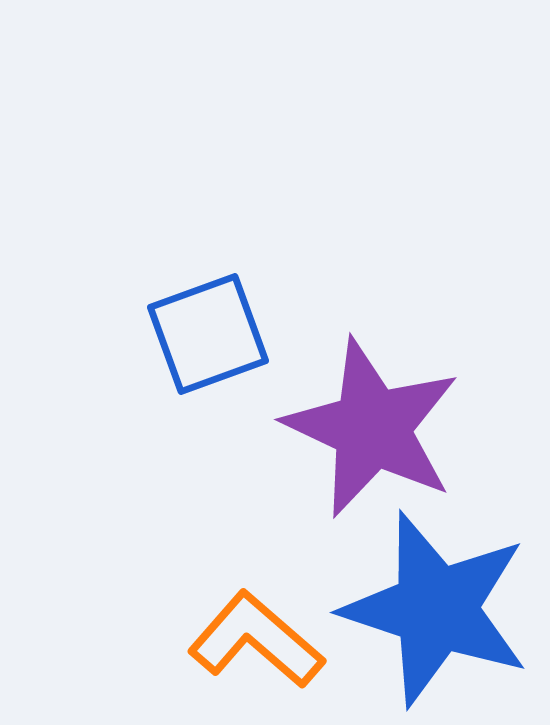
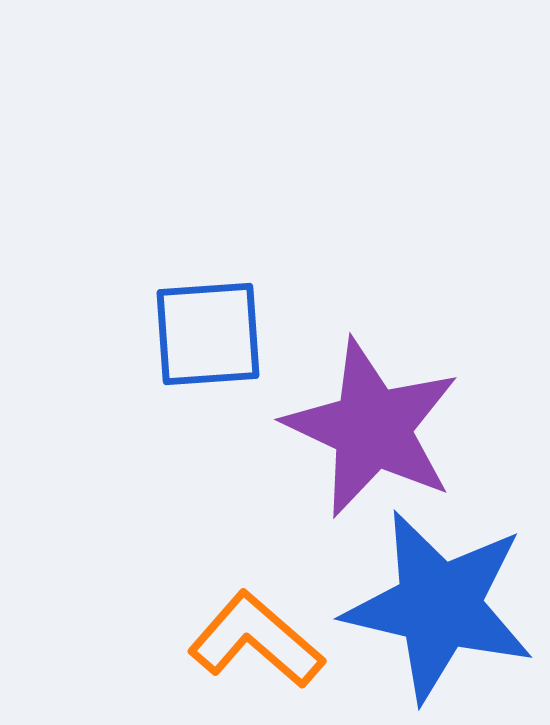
blue square: rotated 16 degrees clockwise
blue star: moved 3 px right, 3 px up; rotated 5 degrees counterclockwise
